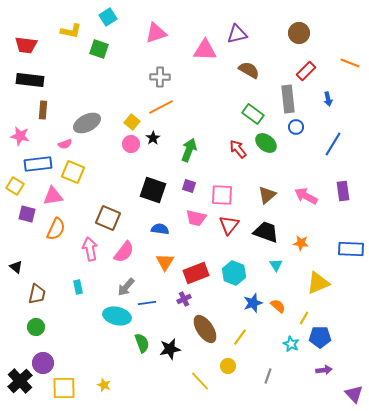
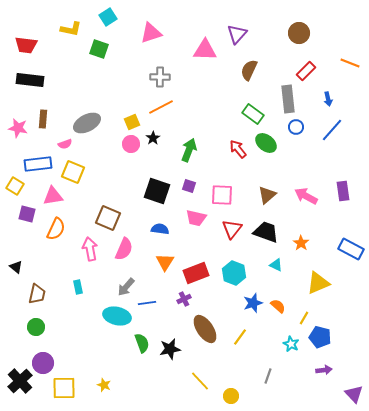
yellow L-shape at (71, 31): moved 2 px up
pink triangle at (156, 33): moved 5 px left
purple triangle at (237, 34): rotated 35 degrees counterclockwise
brown semicircle at (249, 70): rotated 95 degrees counterclockwise
brown rectangle at (43, 110): moved 9 px down
yellow square at (132, 122): rotated 28 degrees clockwise
pink star at (20, 136): moved 2 px left, 8 px up
blue line at (333, 144): moved 1 px left, 14 px up; rotated 10 degrees clockwise
black square at (153, 190): moved 4 px right, 1 px down
red triangle at (229, 225): moved 3 px right, 4 px down
orange star at (301, 243): rotated 28 degrees clockwise
blue rectangle at (351, 249): rotated 25 degrees clockwise
pink semicircle at (124, 252): moved 3 px up; rotated 15 degrees counterclockwise
cyan triangle at (276, 265): rotated 32 degrees counterclockwise
blue pentagon at (320, 337): rotated 15 degrees clockwise
yellow circle at (228, 366): moved 3 px right, 30 px down
